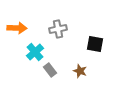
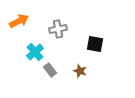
orange arrow: moved 2 px right, 7 px up; rotated 30 degrees counterclockwise
